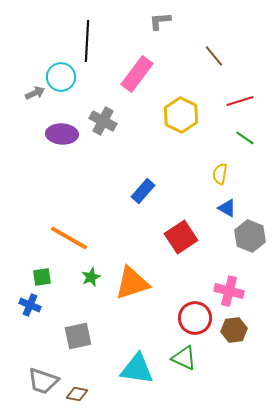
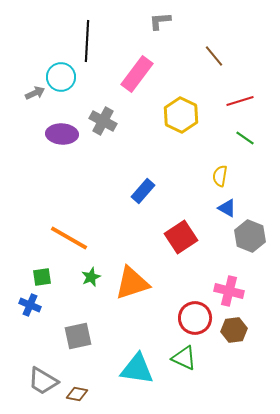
yellow semicircle: moved 2 px down
gray trapezoid: rotated 12 degrees clockwise
